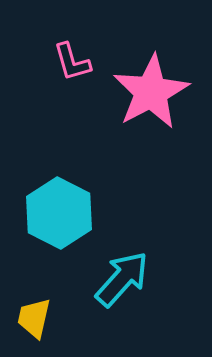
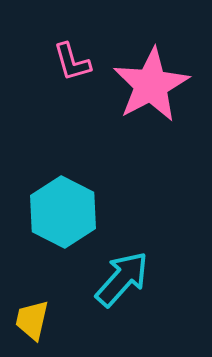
pink star: moved 7 px up
cyan hexagon: moved 4 px right, 1 px up
yellow trapezoid: moved 2 px left, 2 px down
